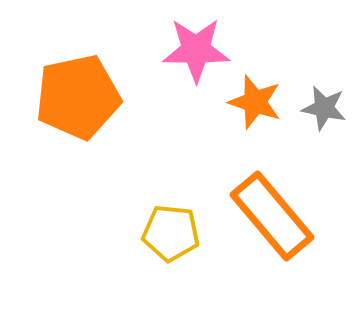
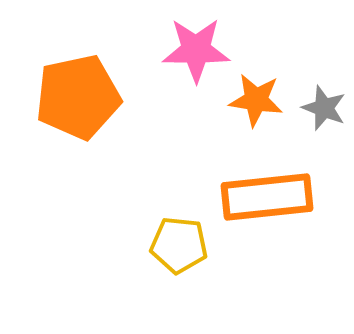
orange star: moved 1 px right, 2 px up; rotated 10 degrees counterclockwise
gray star: rotated 9 degrees clockwise
orange rectangle: moved 5 px left, 19 px up; rotated 56 degrees counterclockwise
yellow pentagon: moved 8 px right, 12 px down
